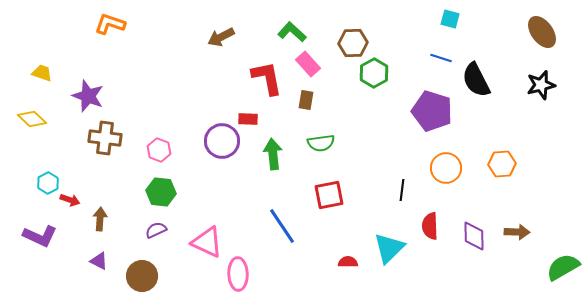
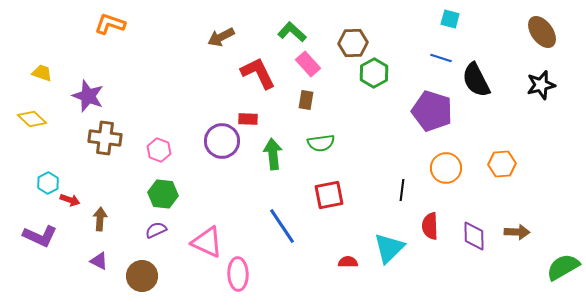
red L-shape at (267, 78): moved 9 px left, 5 px up; rotated 15 degrees counterclockwise
green hexagon at (161, 192): moved 2 px right, 2 px down
